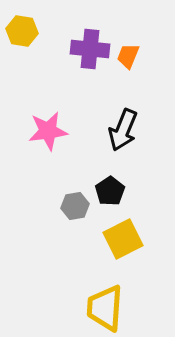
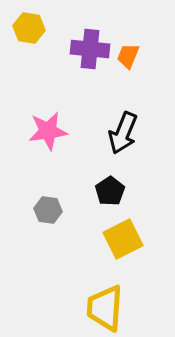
yellow hexagon: moved 7 px right, 3 px up
black arrow: moved 3 px down
gray hexagon: moved 27 px left, 4 px down; rotated 16 degrees clockwise
